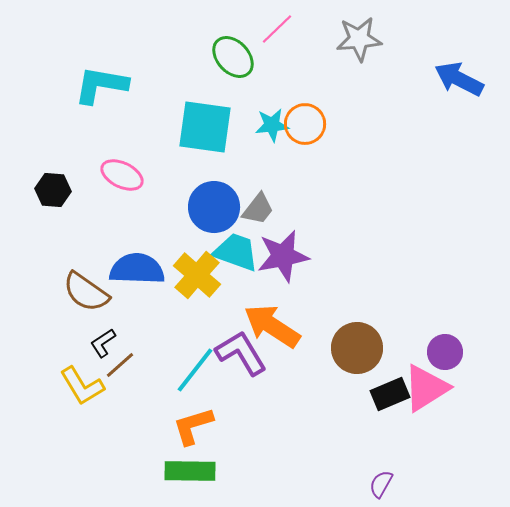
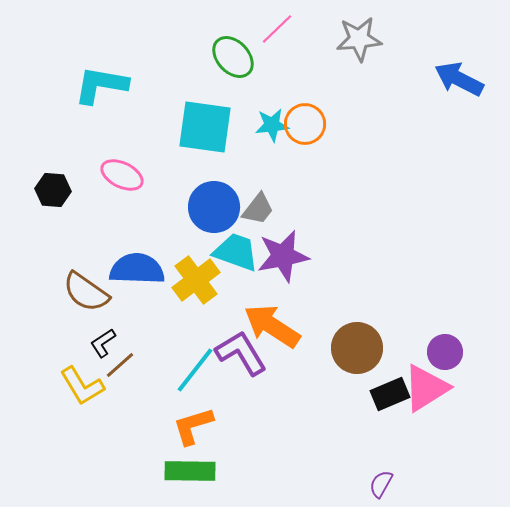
yellow cross: moved 1 px left, 5 px down; rotated 12 degrees clockwise
